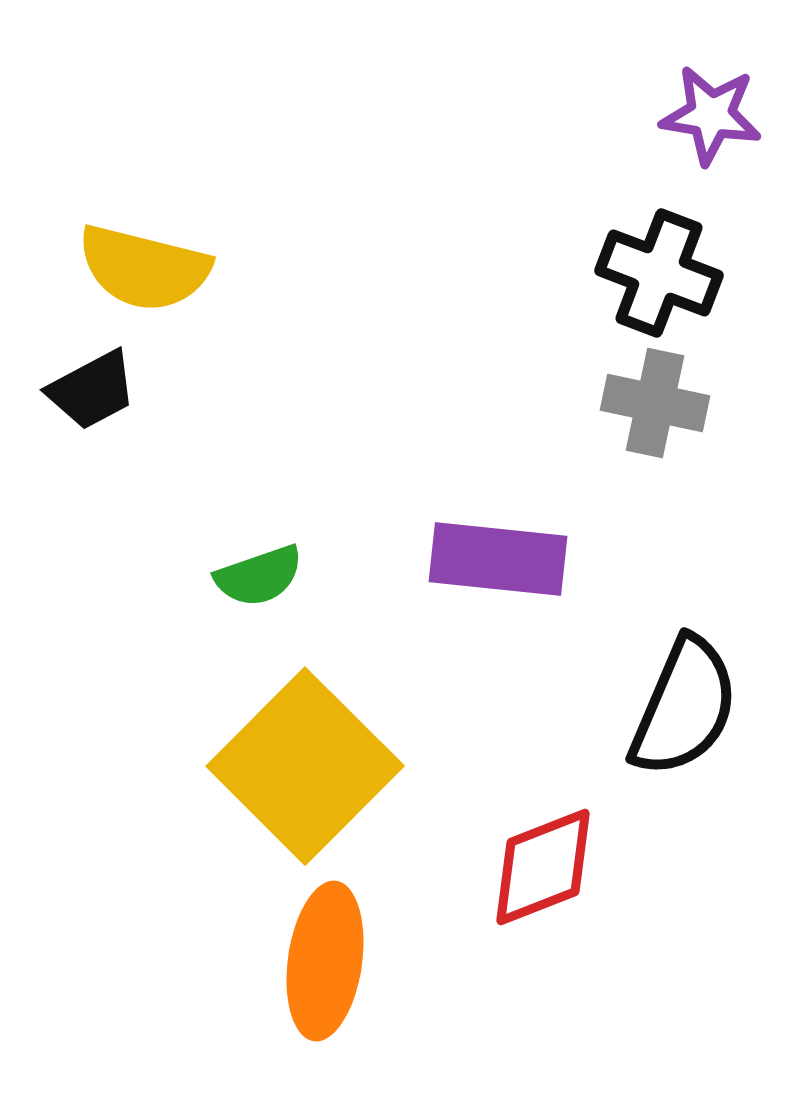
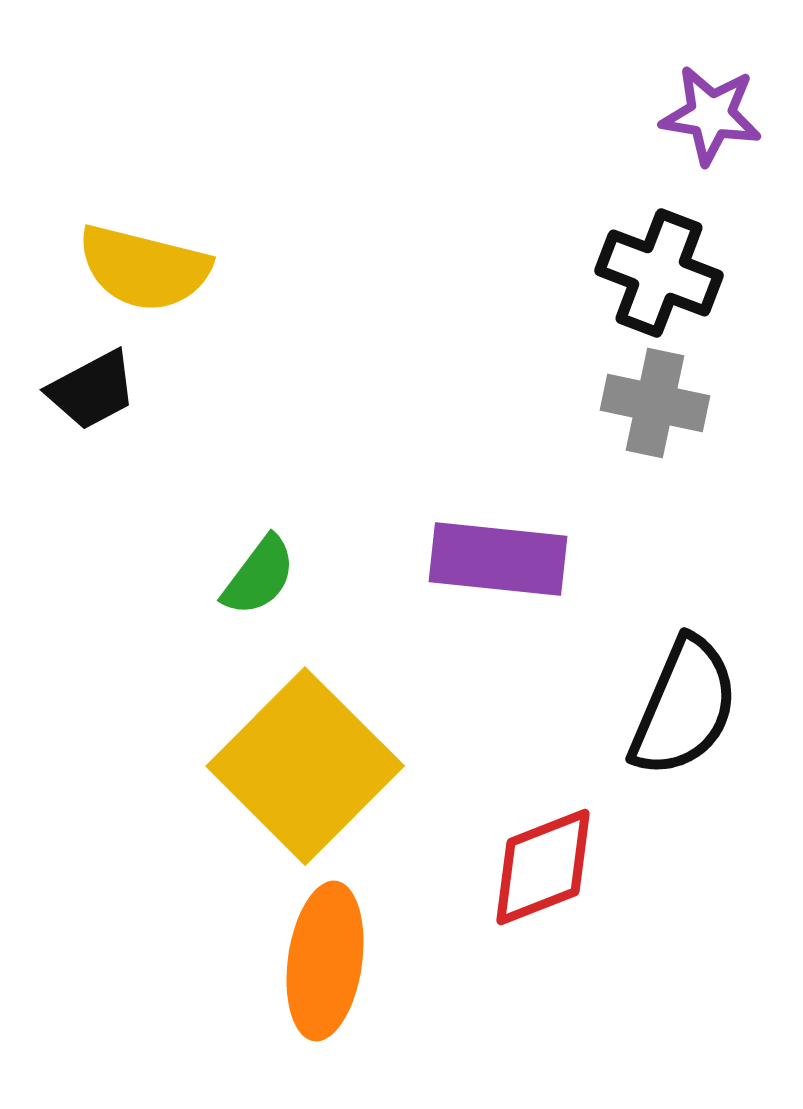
green semicircle: rotated 34 degrees counterclockwise
